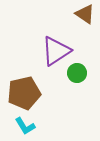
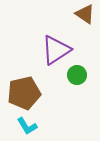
purple triangle: moved 1 px up
green circle: moved 2 px down
cyan L-shape: moved 2 px right
